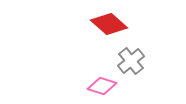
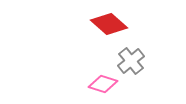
pink diamond: moved 1 px right, 2 px up
